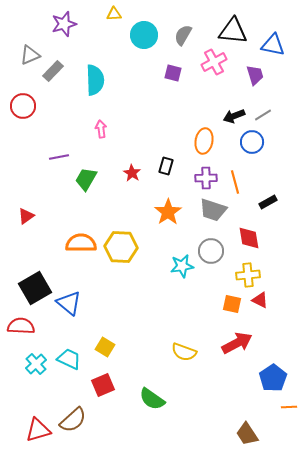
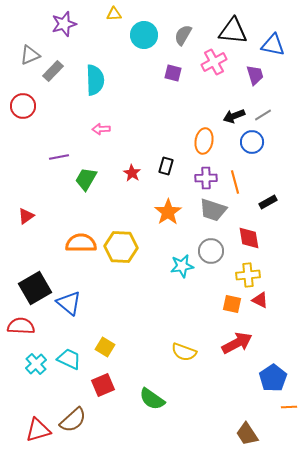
pink arrow at (101, 129): rotated 84 degrees counterclockwise
